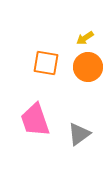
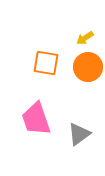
pink trapezoid: moved 1 px right, 1 px up
